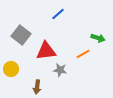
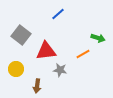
yellow circle: moved 5 px right
brown arrow: moved 1 px up
